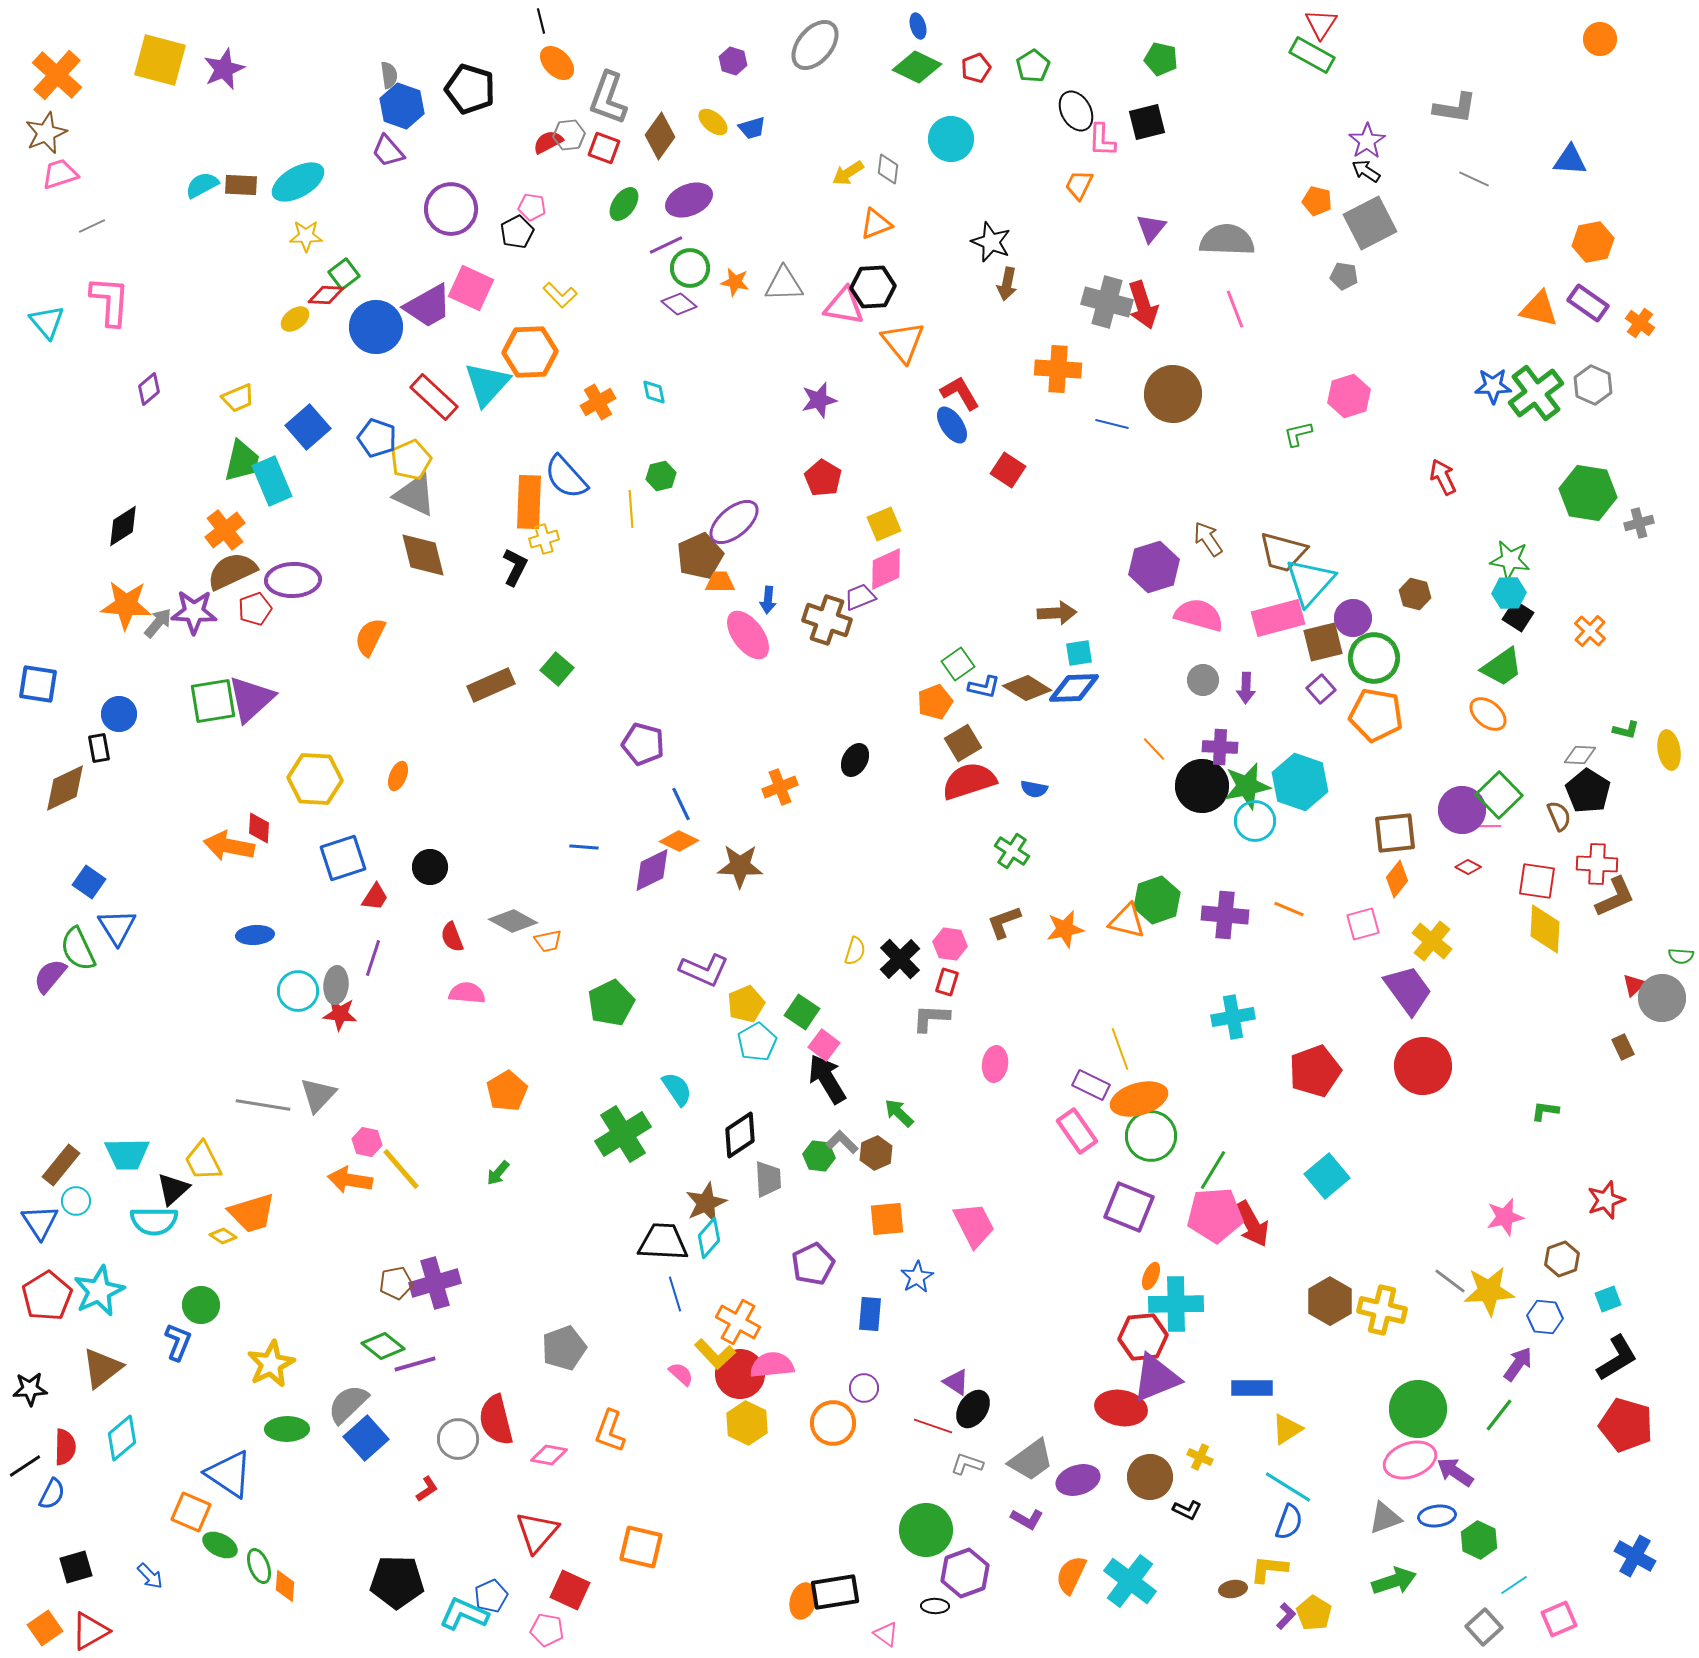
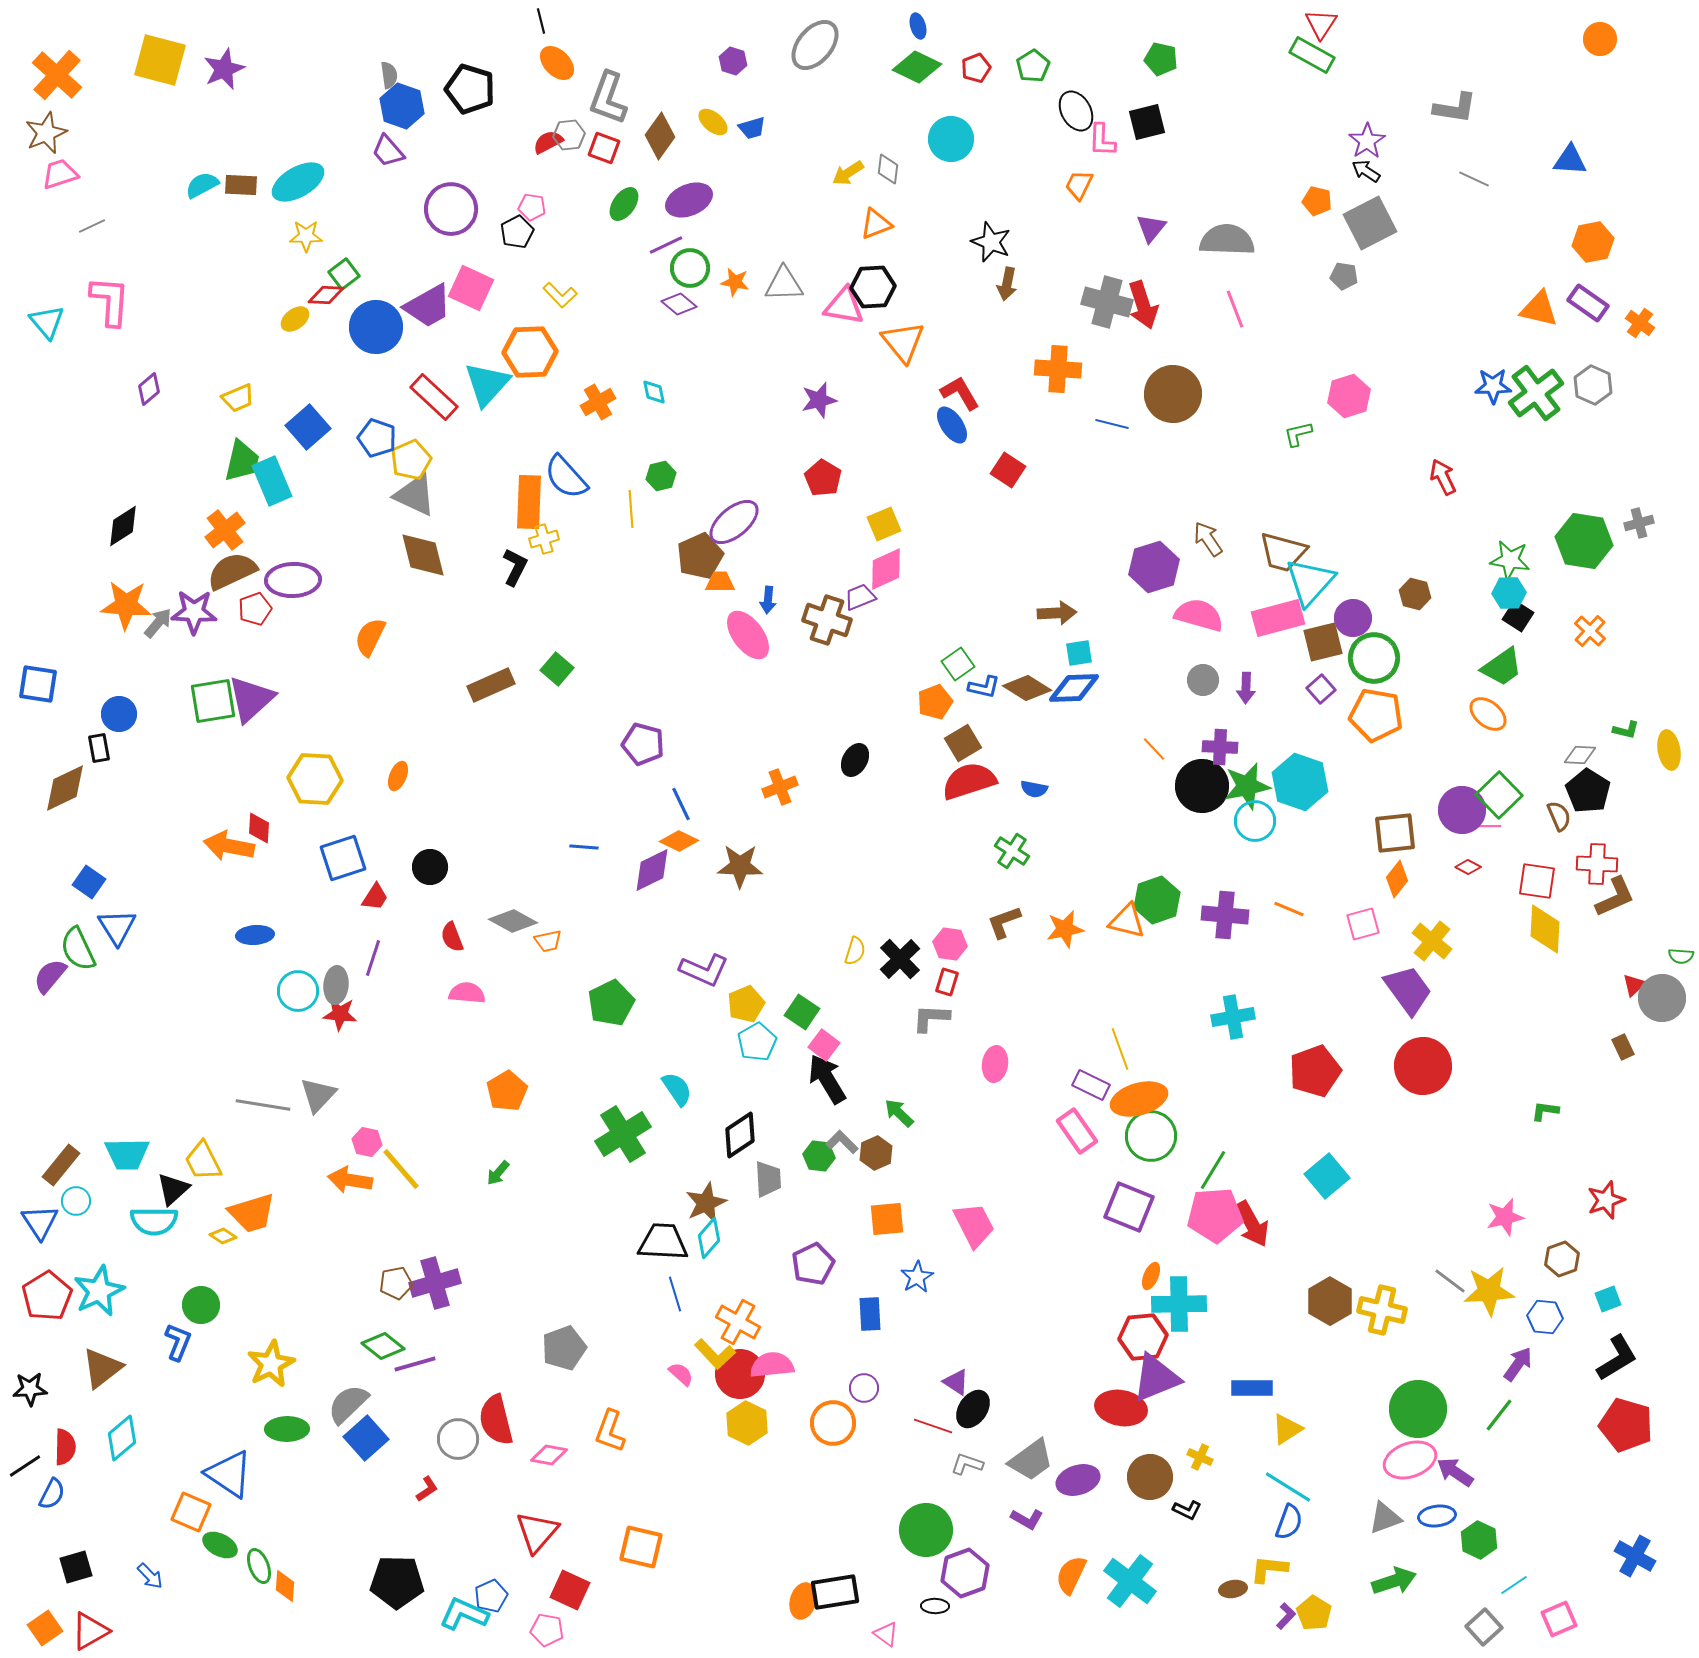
green hexagon at (1588, 493): moved 4 px left, 48 px down
cyan cross at (1176, 1304): moved 3 px right
blue rectangle at (870, 1314): rotated 8 degrees counterclockwise
